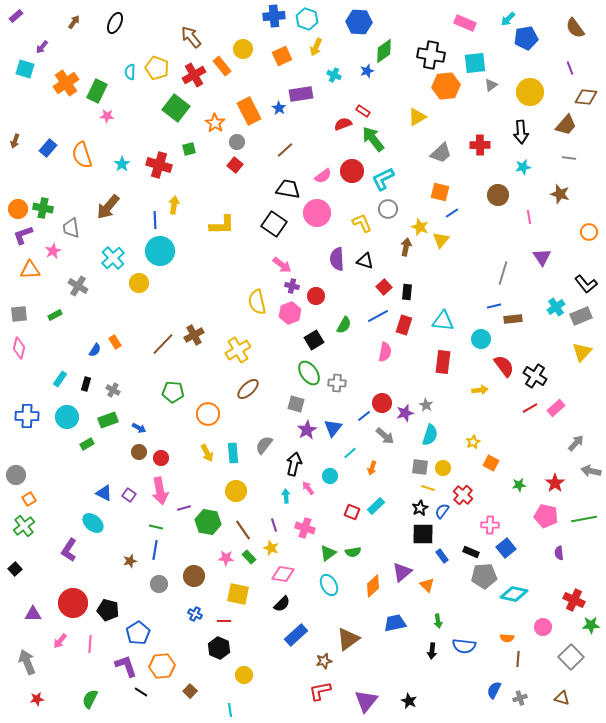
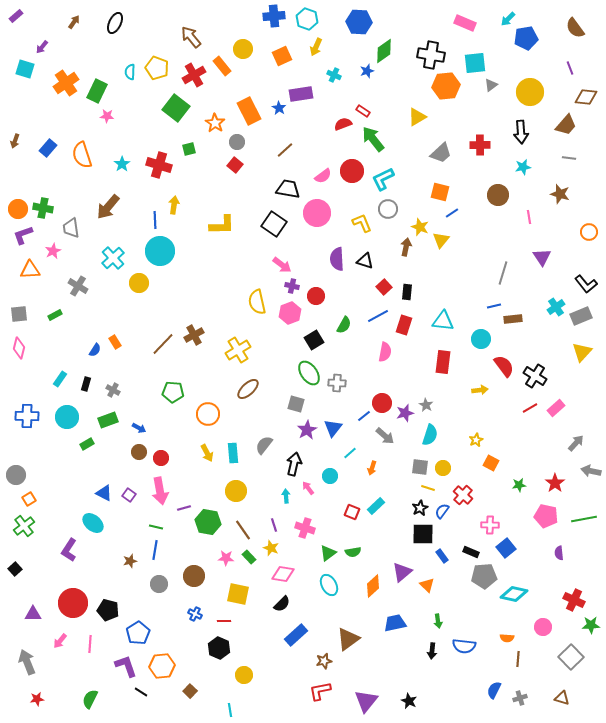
yellow star at (473, 442): moved 3 px right, 2 px up
